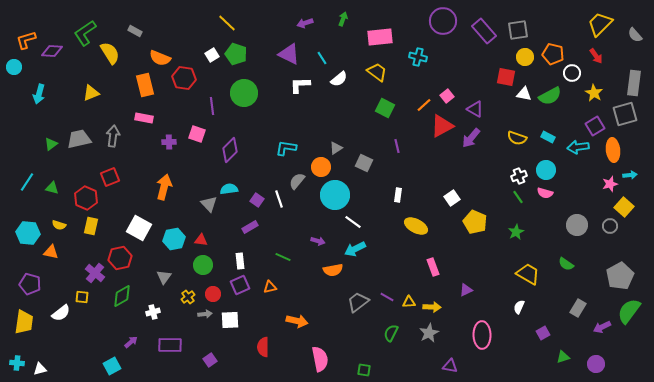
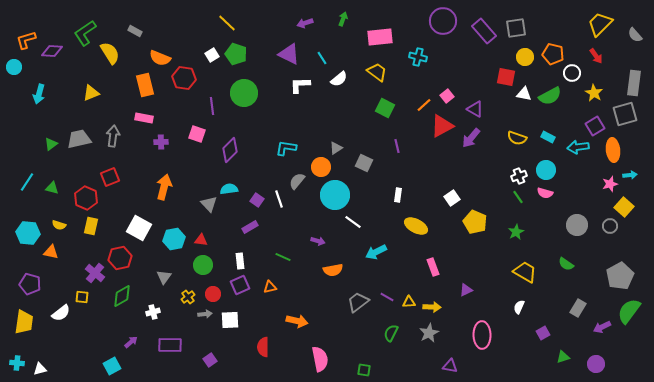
gray square at (518, 30): moved 2 px left, 2 px up
purple cross at (169, 142): moved 8 px left
cyan arrow at (355, 249): moved 21 px right, 3 px down
yellow trapezoid at (528, 274): moved 3 px left, 2 px up
